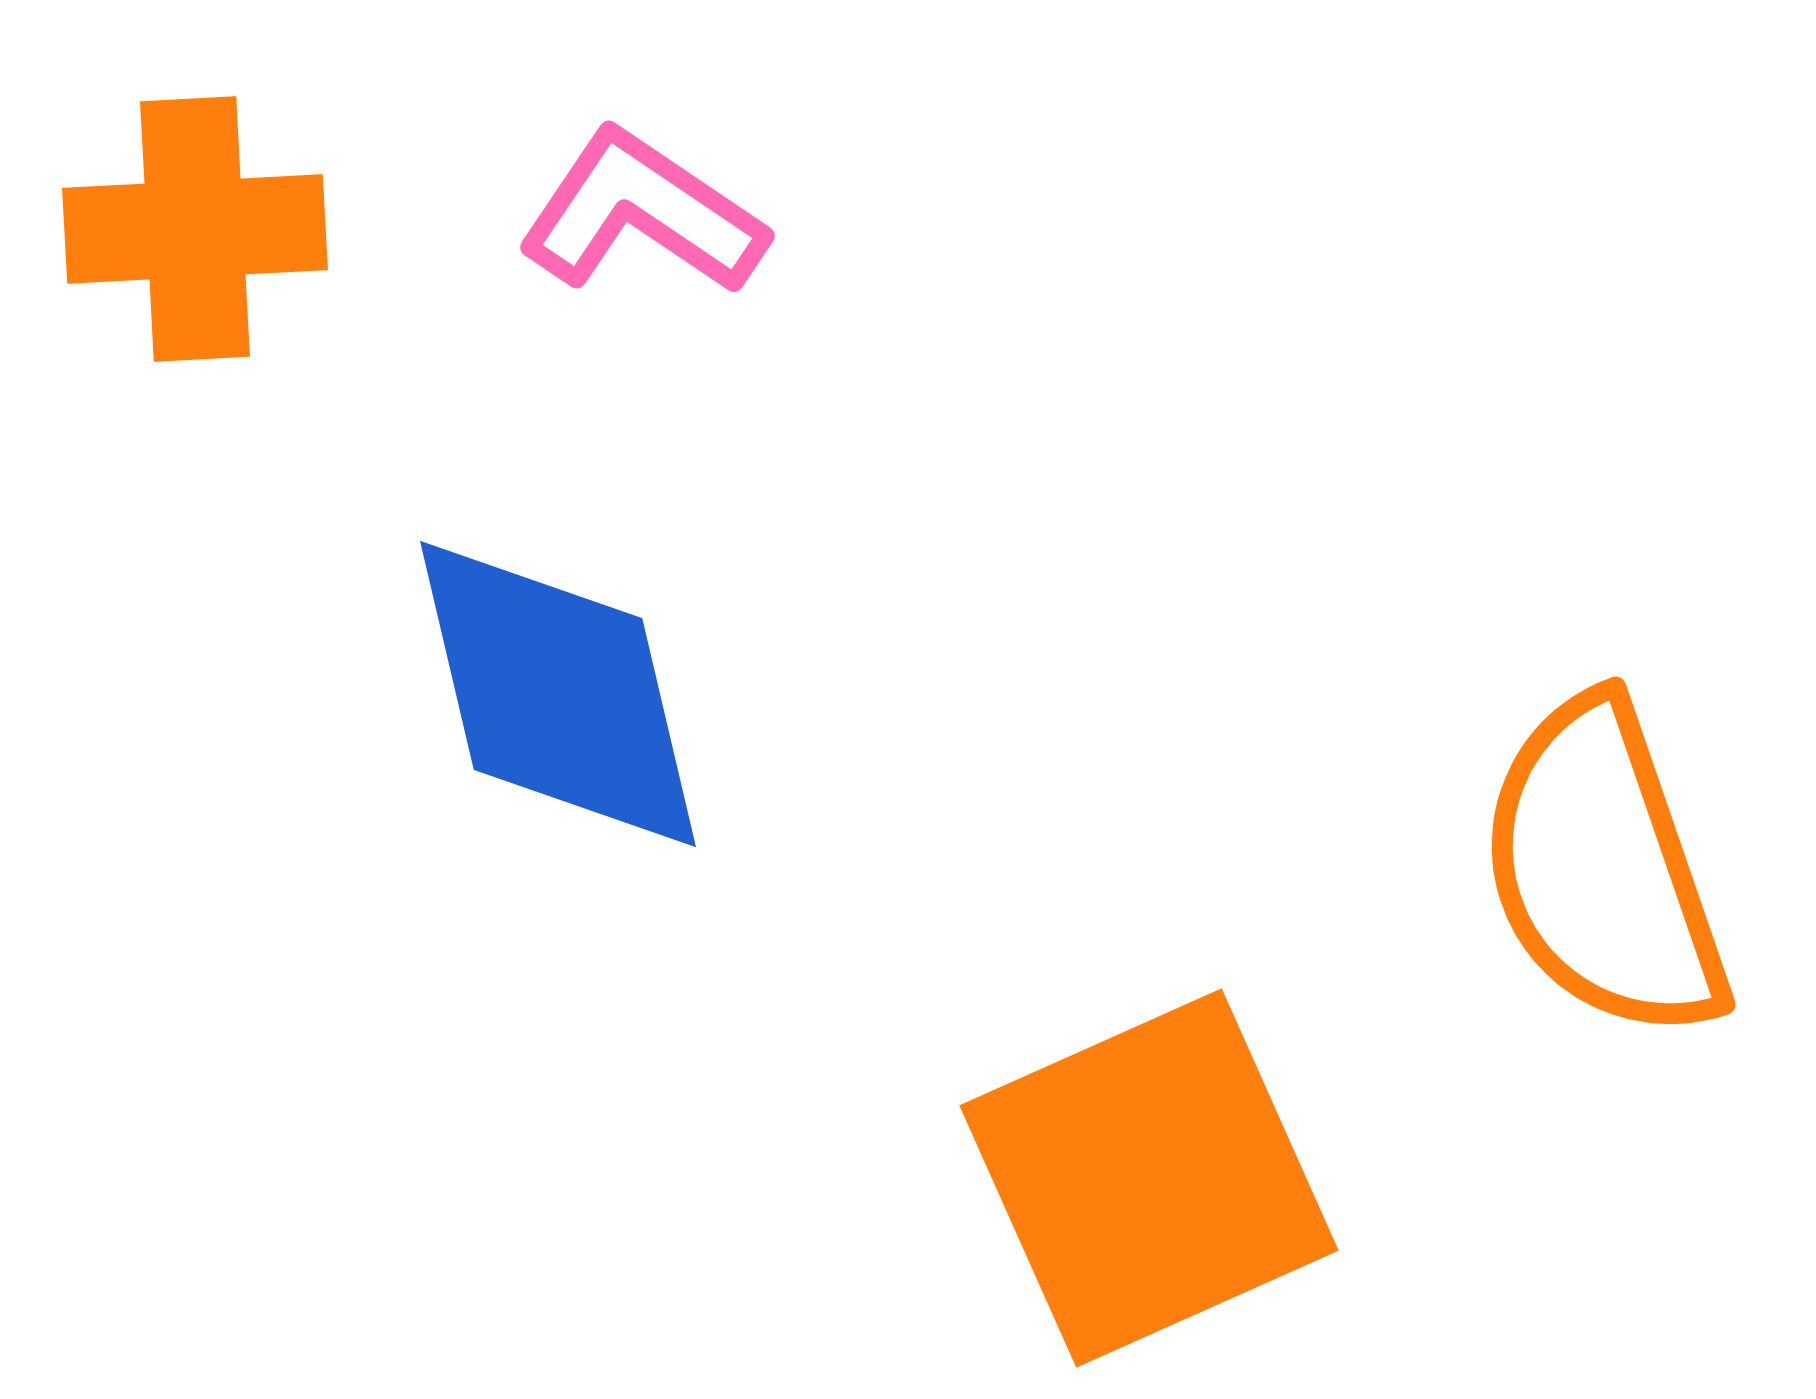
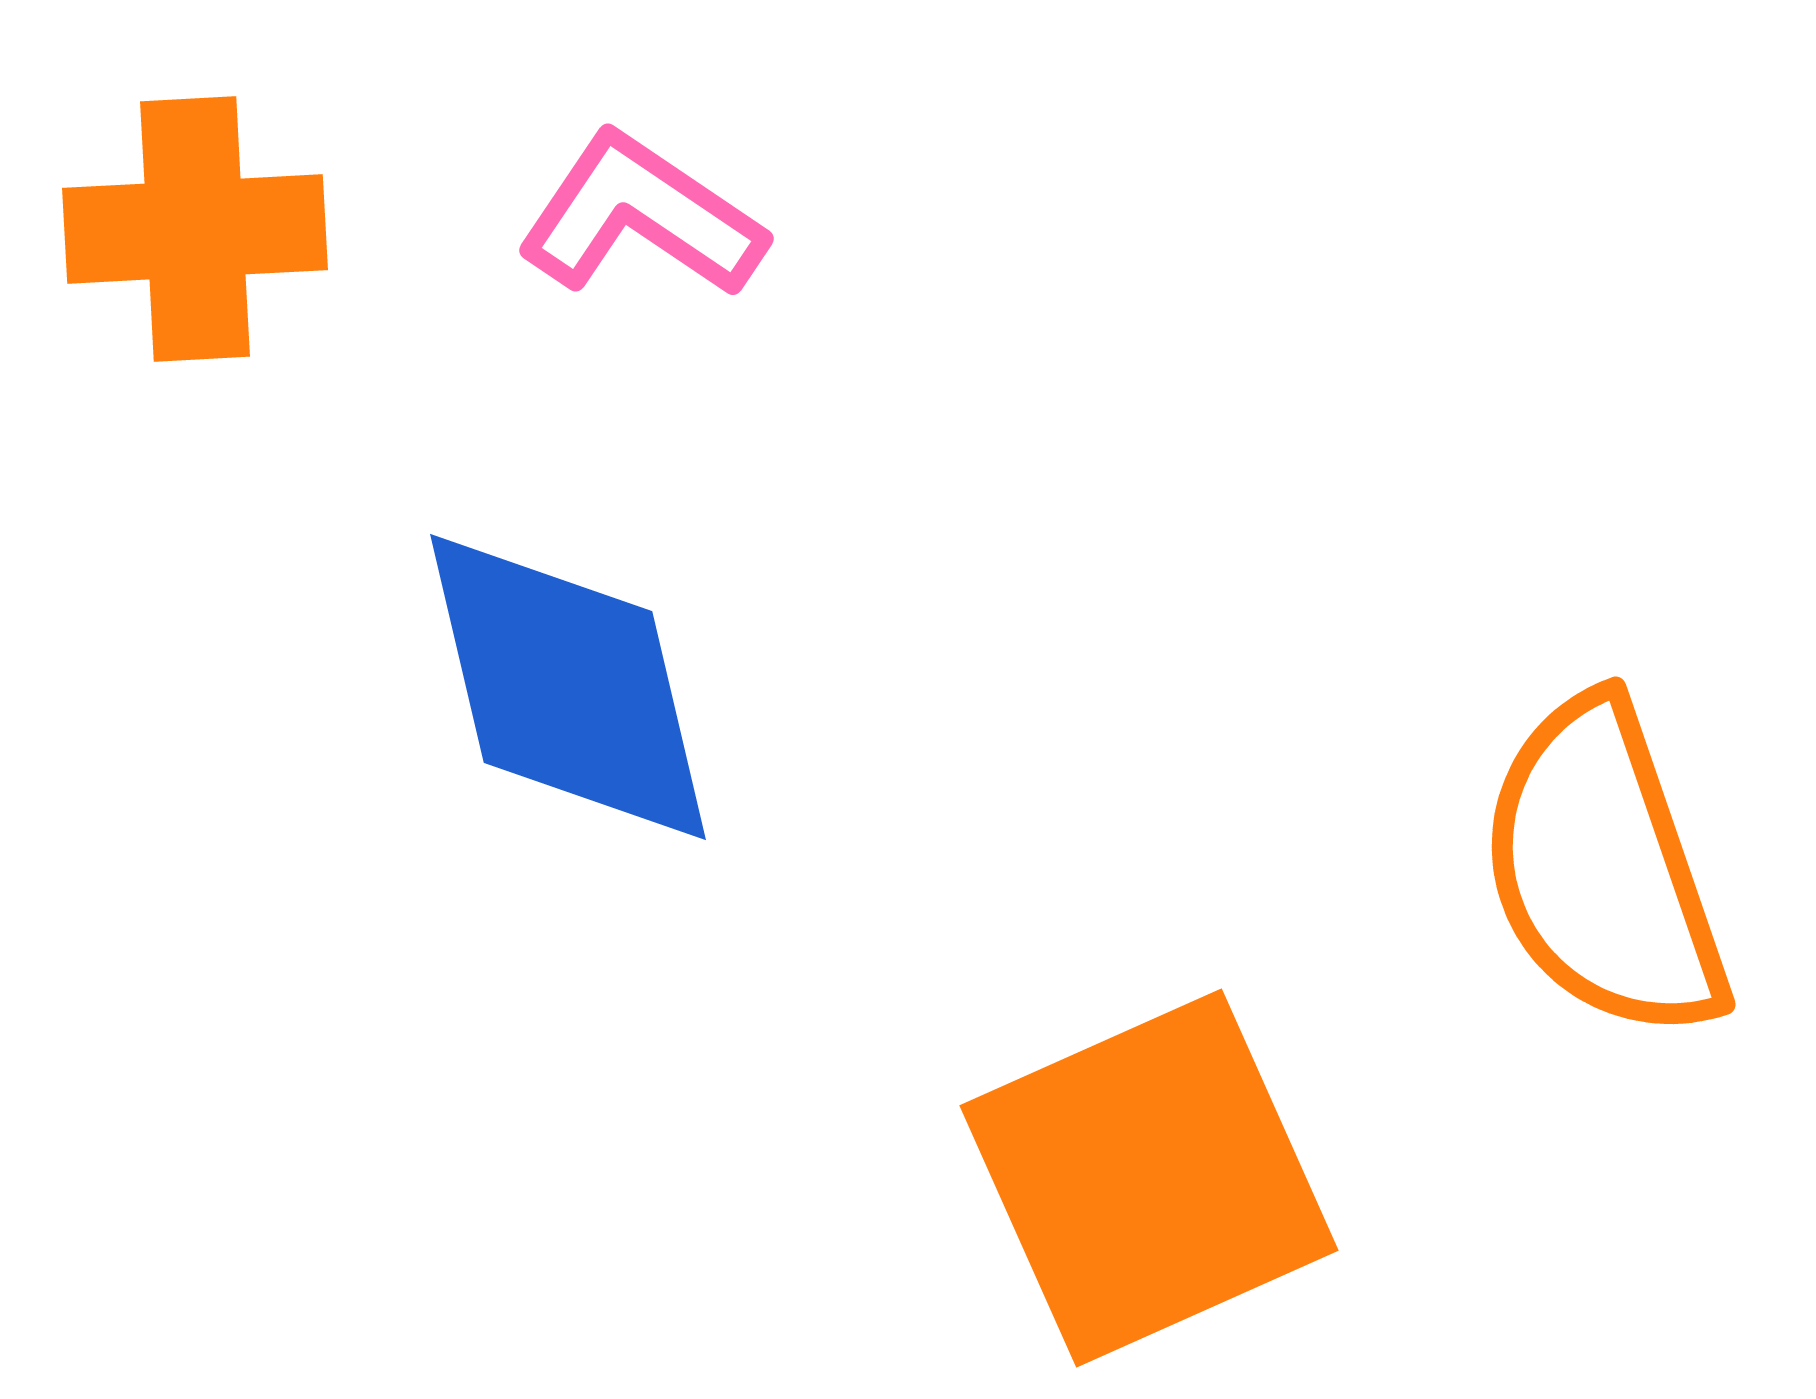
pink L-shape: moved 1 px left, 3 px down
blue diamond: moved 10 px right, 7 px up
